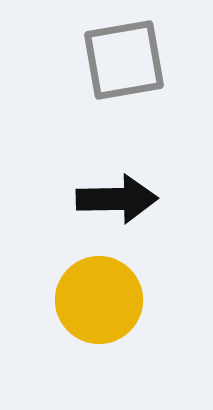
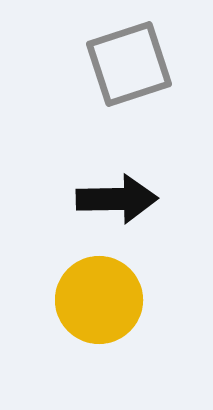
gray square: moved 5 px right, 4 px down; rotated 8 degrees counterclockwise
